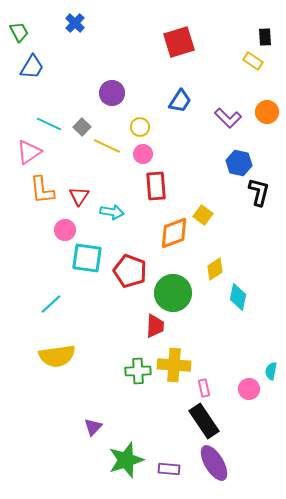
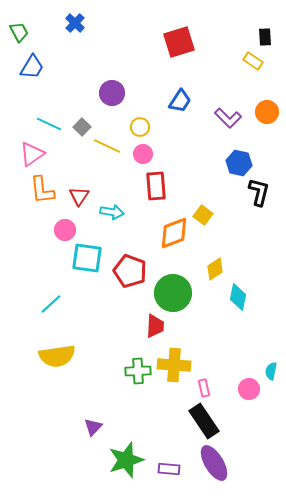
pink triangle at (29, 152): moved 3 px right, 2 px down
